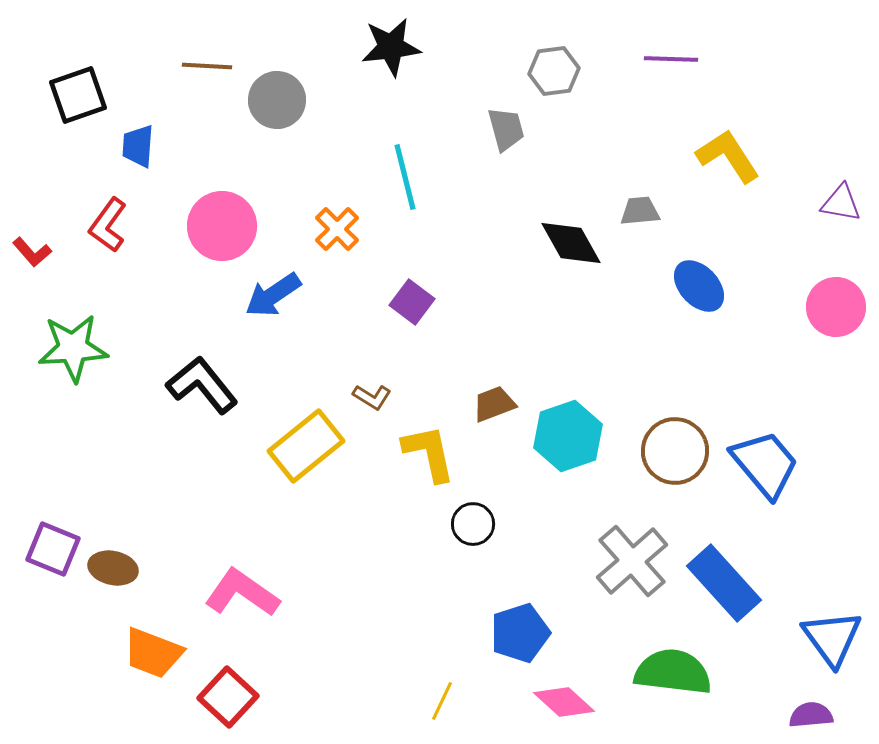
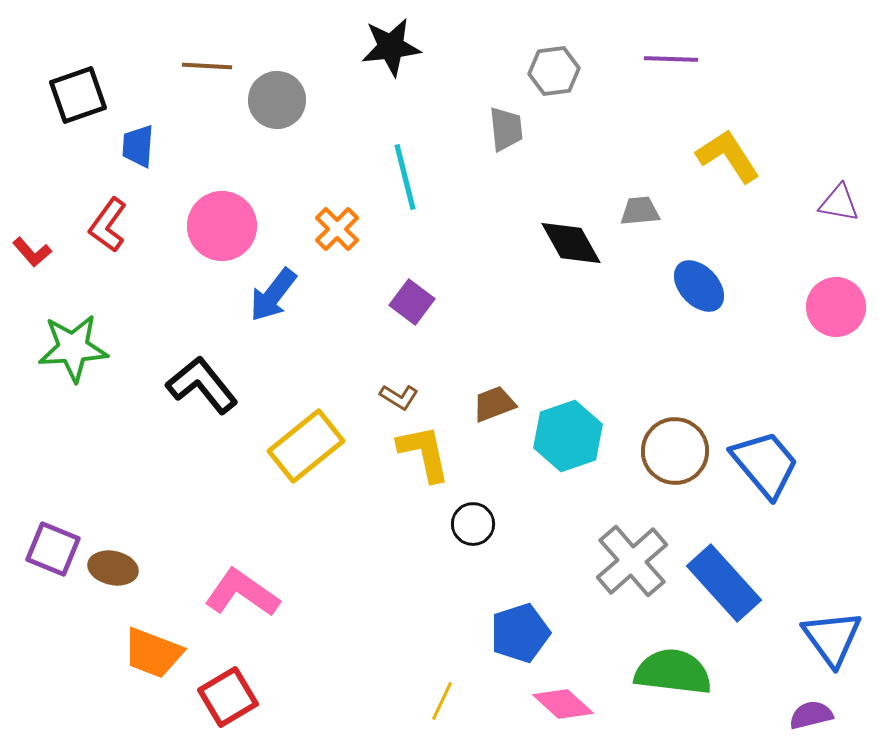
gray trapezoid at (506, 129): rotated 9 degrees clockwise
purple triangle at (841, 203): moved 2 px left
blue arrow at (273, 295): rotated 18 degrees counterclockwise
brown L-shape at (372, 397): moved 27 px right
yellow L-shape at (429, 453): moved 5 px left
red square at (228, 697): rotated 16 degrees clockwise
pink diamond at (564, 702): moved 1 px left, 2 px down
purple semicircle at (811, 715): rotated 9 degrees counterclockwise
